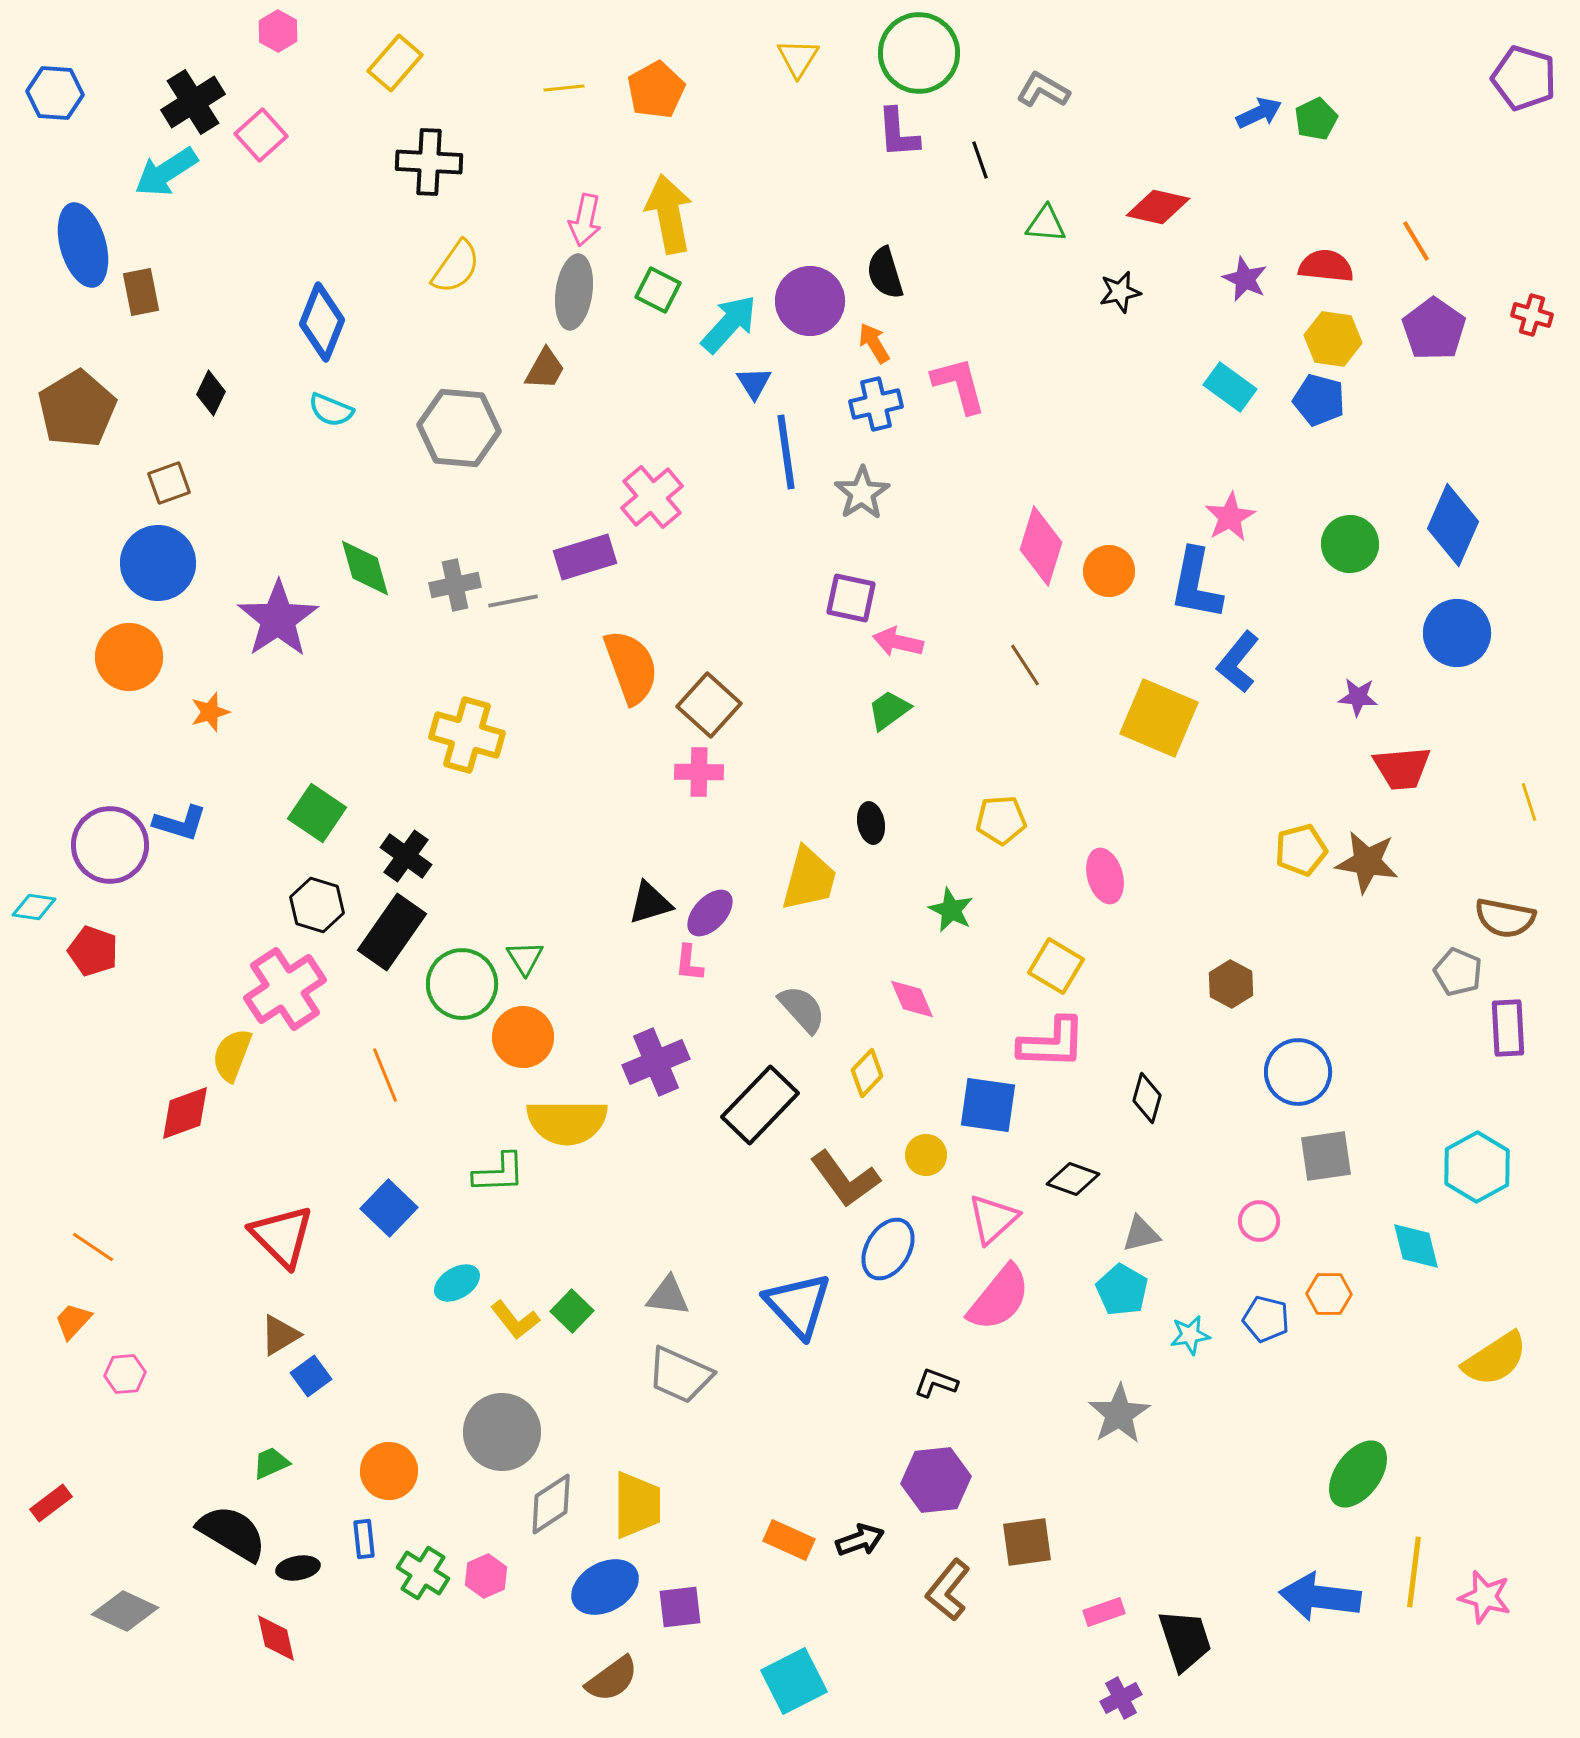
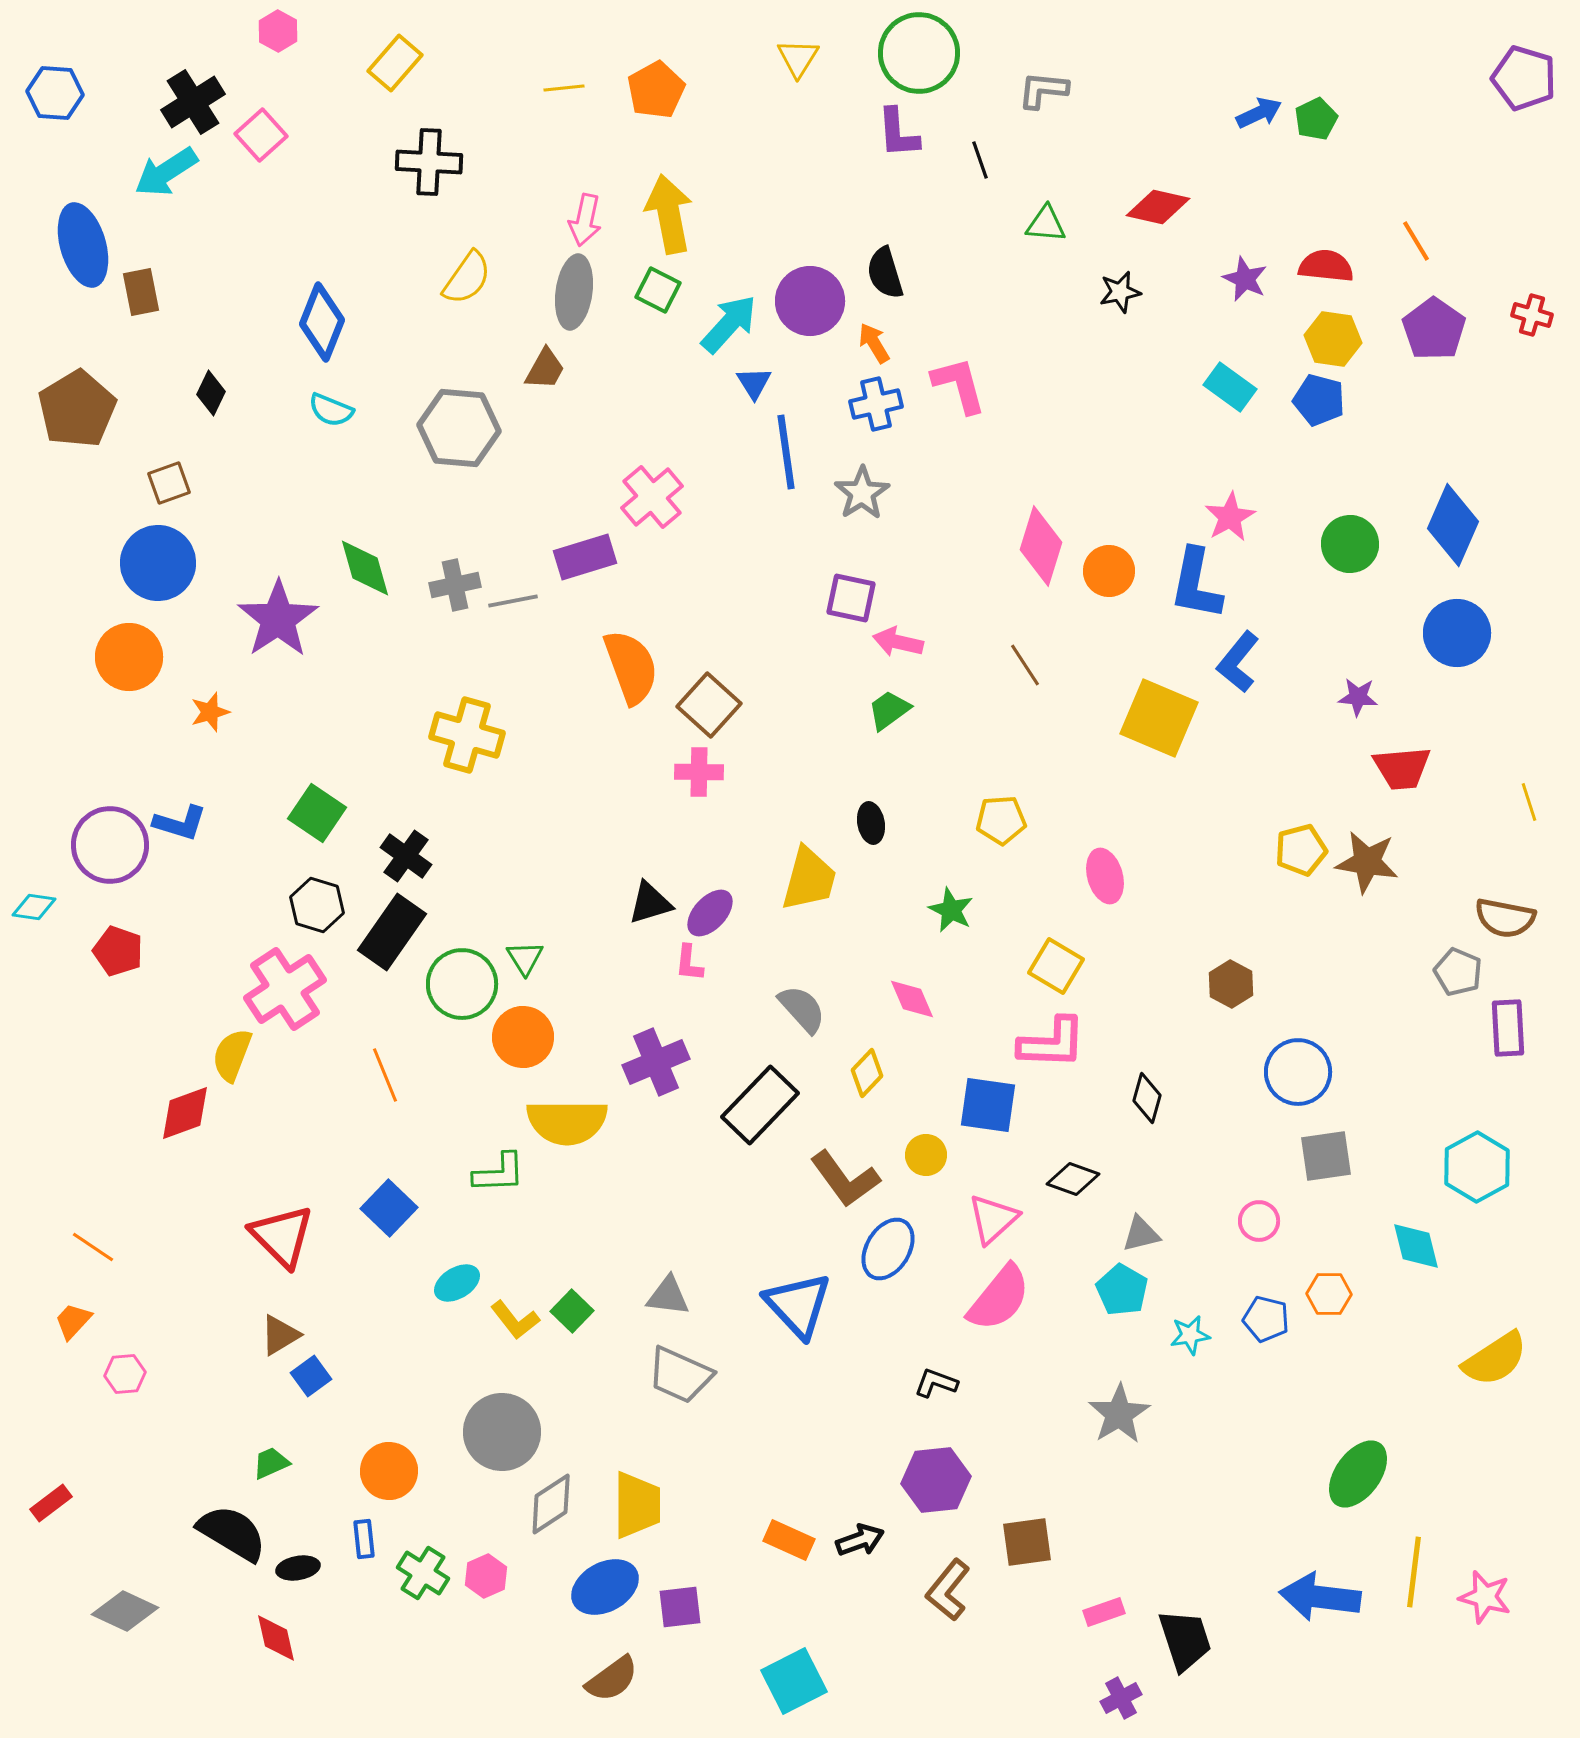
gray L-shape at (1043, 90): rotated 24 degrees counterclockwise
yellow semicircle at (456, 267): moved 11 px right, 11 px down
red pentagon at (93, 951): moved 25 px right
